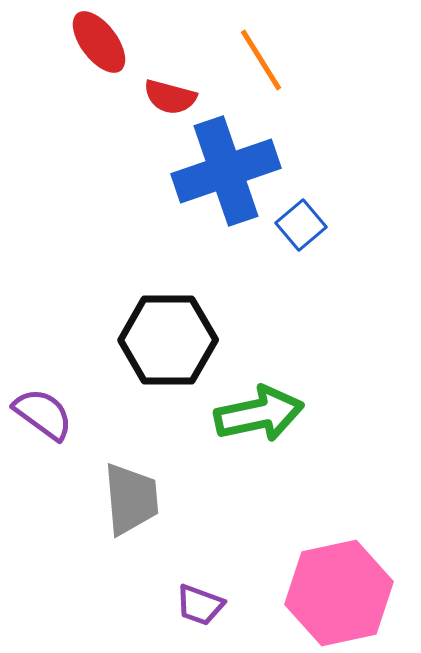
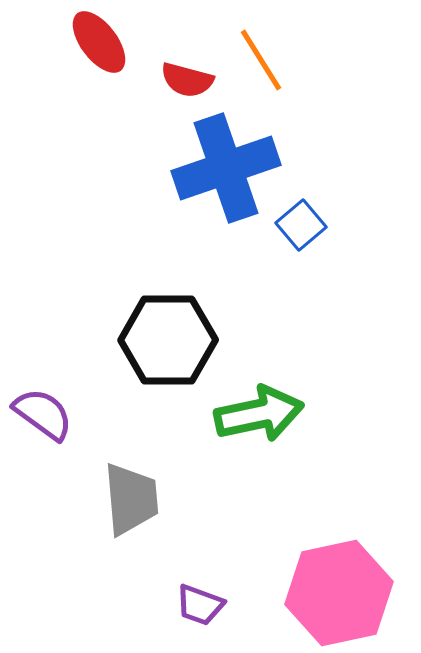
red semicircle: moved 17 px right, 17 px up
blue cross: moved 3 px up
